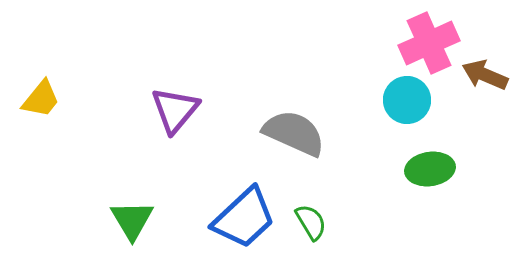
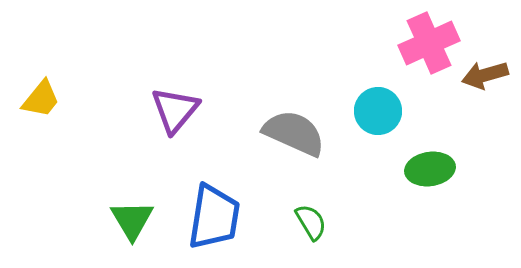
brown arrow: rotated 39 degrees counterclockwise
cyan circle: moved 29 px left, 11 px down
blue trapezoid: moved 30 px left, 1 px up; rotated 38 degrees counterclockwise
